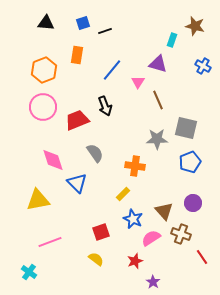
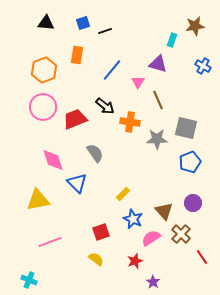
brown star: rotated 24 degrees counterclockwise
black arrow: rotated 30 degrees counterclockwise
red trapezoid: moved 2 px left, 1 px up
orange cross: moved 5 px left, 44 px up
brown cross: rotated 24 degrees clockwise
cyan cross: moved 8 px down; rotated 14 degrees counterclockwise
